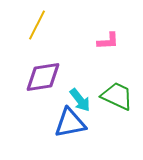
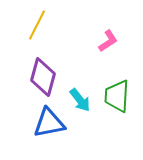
pink L-shape: rotated 30 degrees counterclockwise
purple diamond: rotated 66 degrees counterclockwise
green trapezoid: rotated 112 degrees counterclockwise
blue triangle: moved 21 px left
